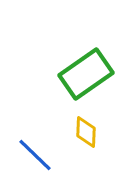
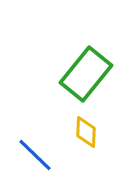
green rectangle: rotated 16 degrees counterclockwise
